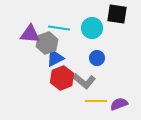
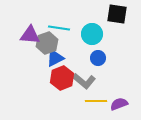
cyan circle: moved 6 px down
purple triangle: moved 1 px down
blue circle: moved 1 px right
